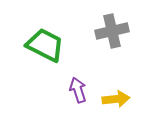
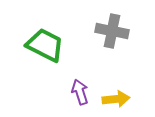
gray cross: rotated 24 degrees clockwise
purple arrow: moved 2 px right, 2 px down
